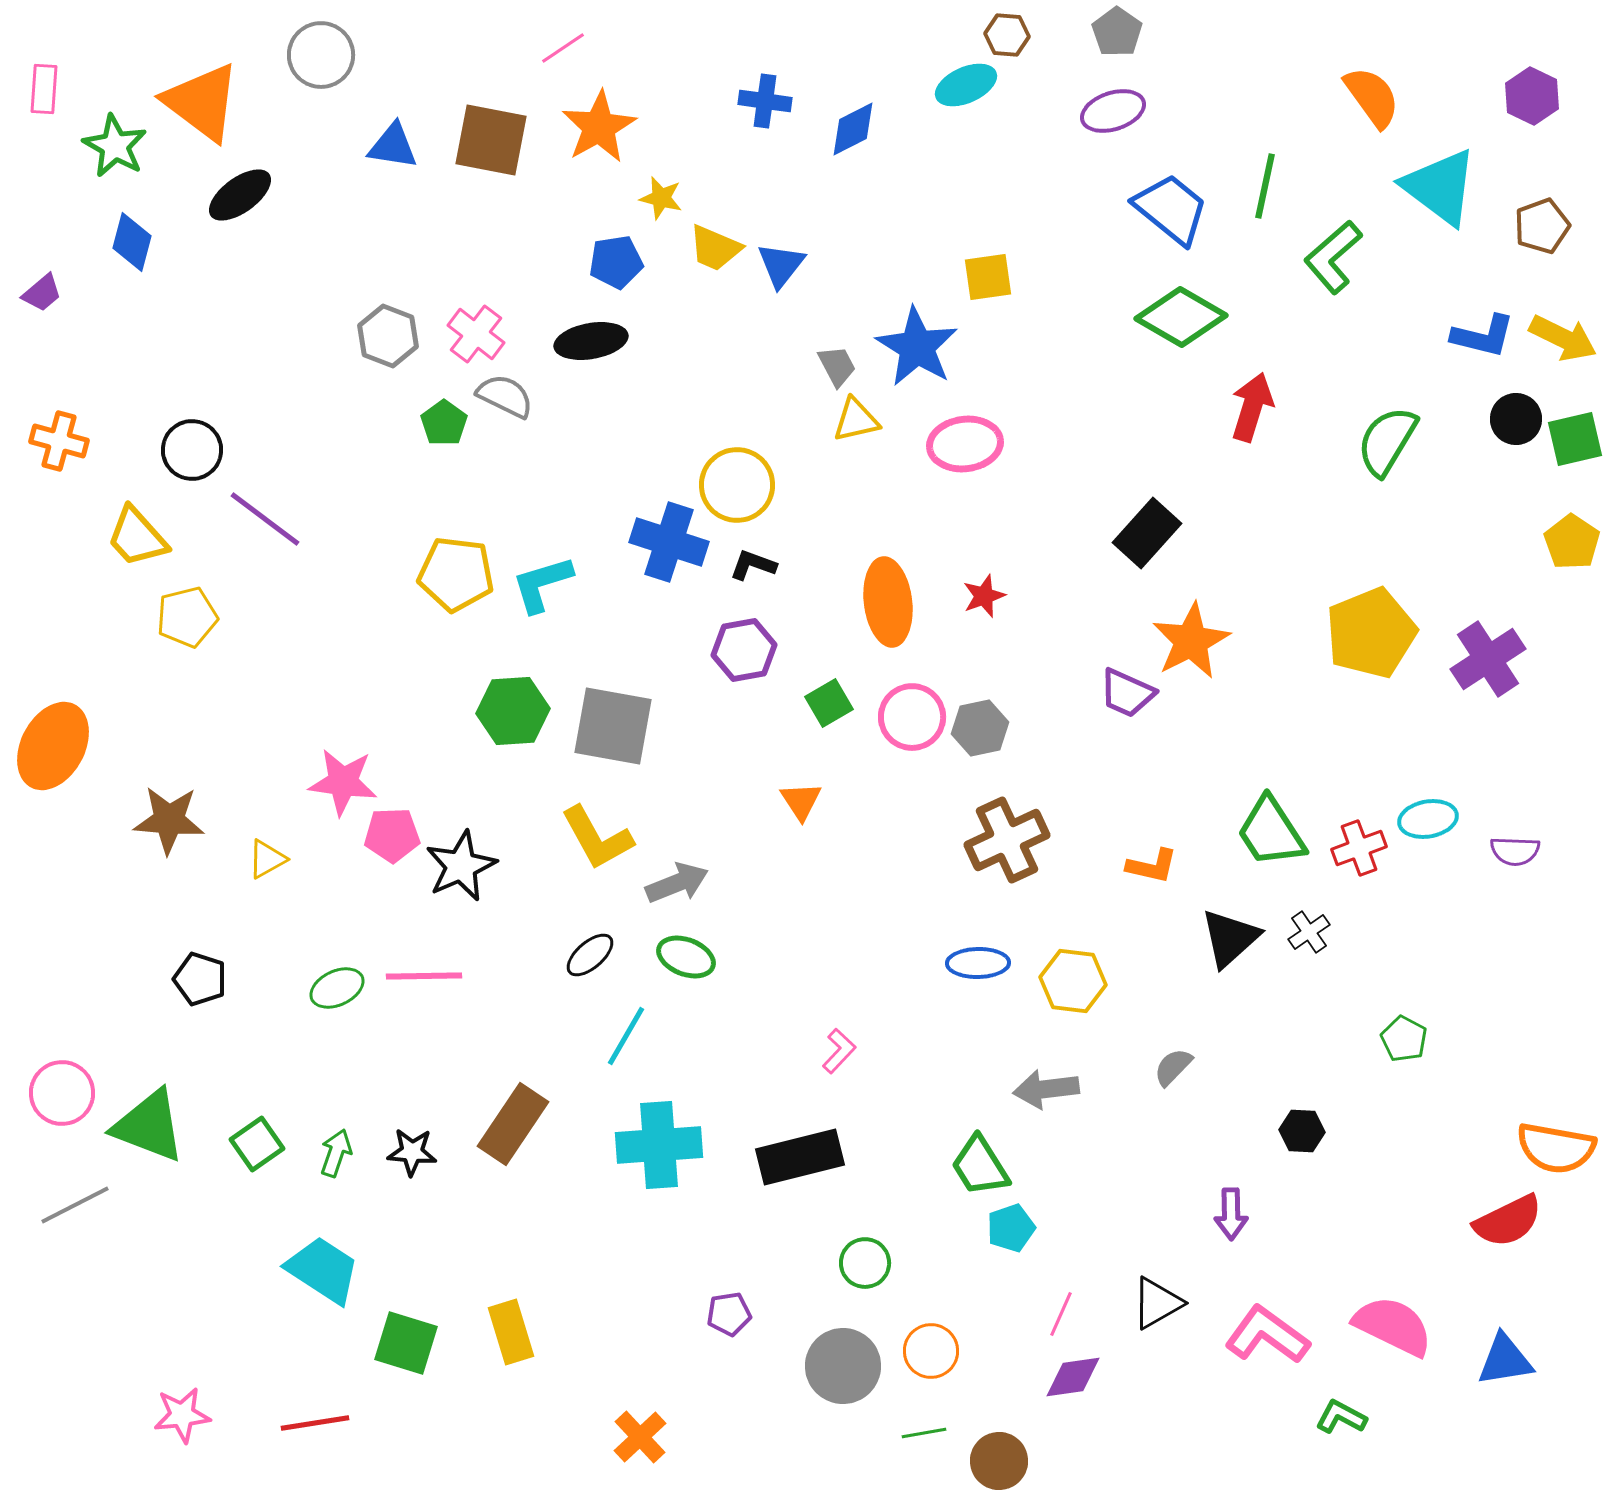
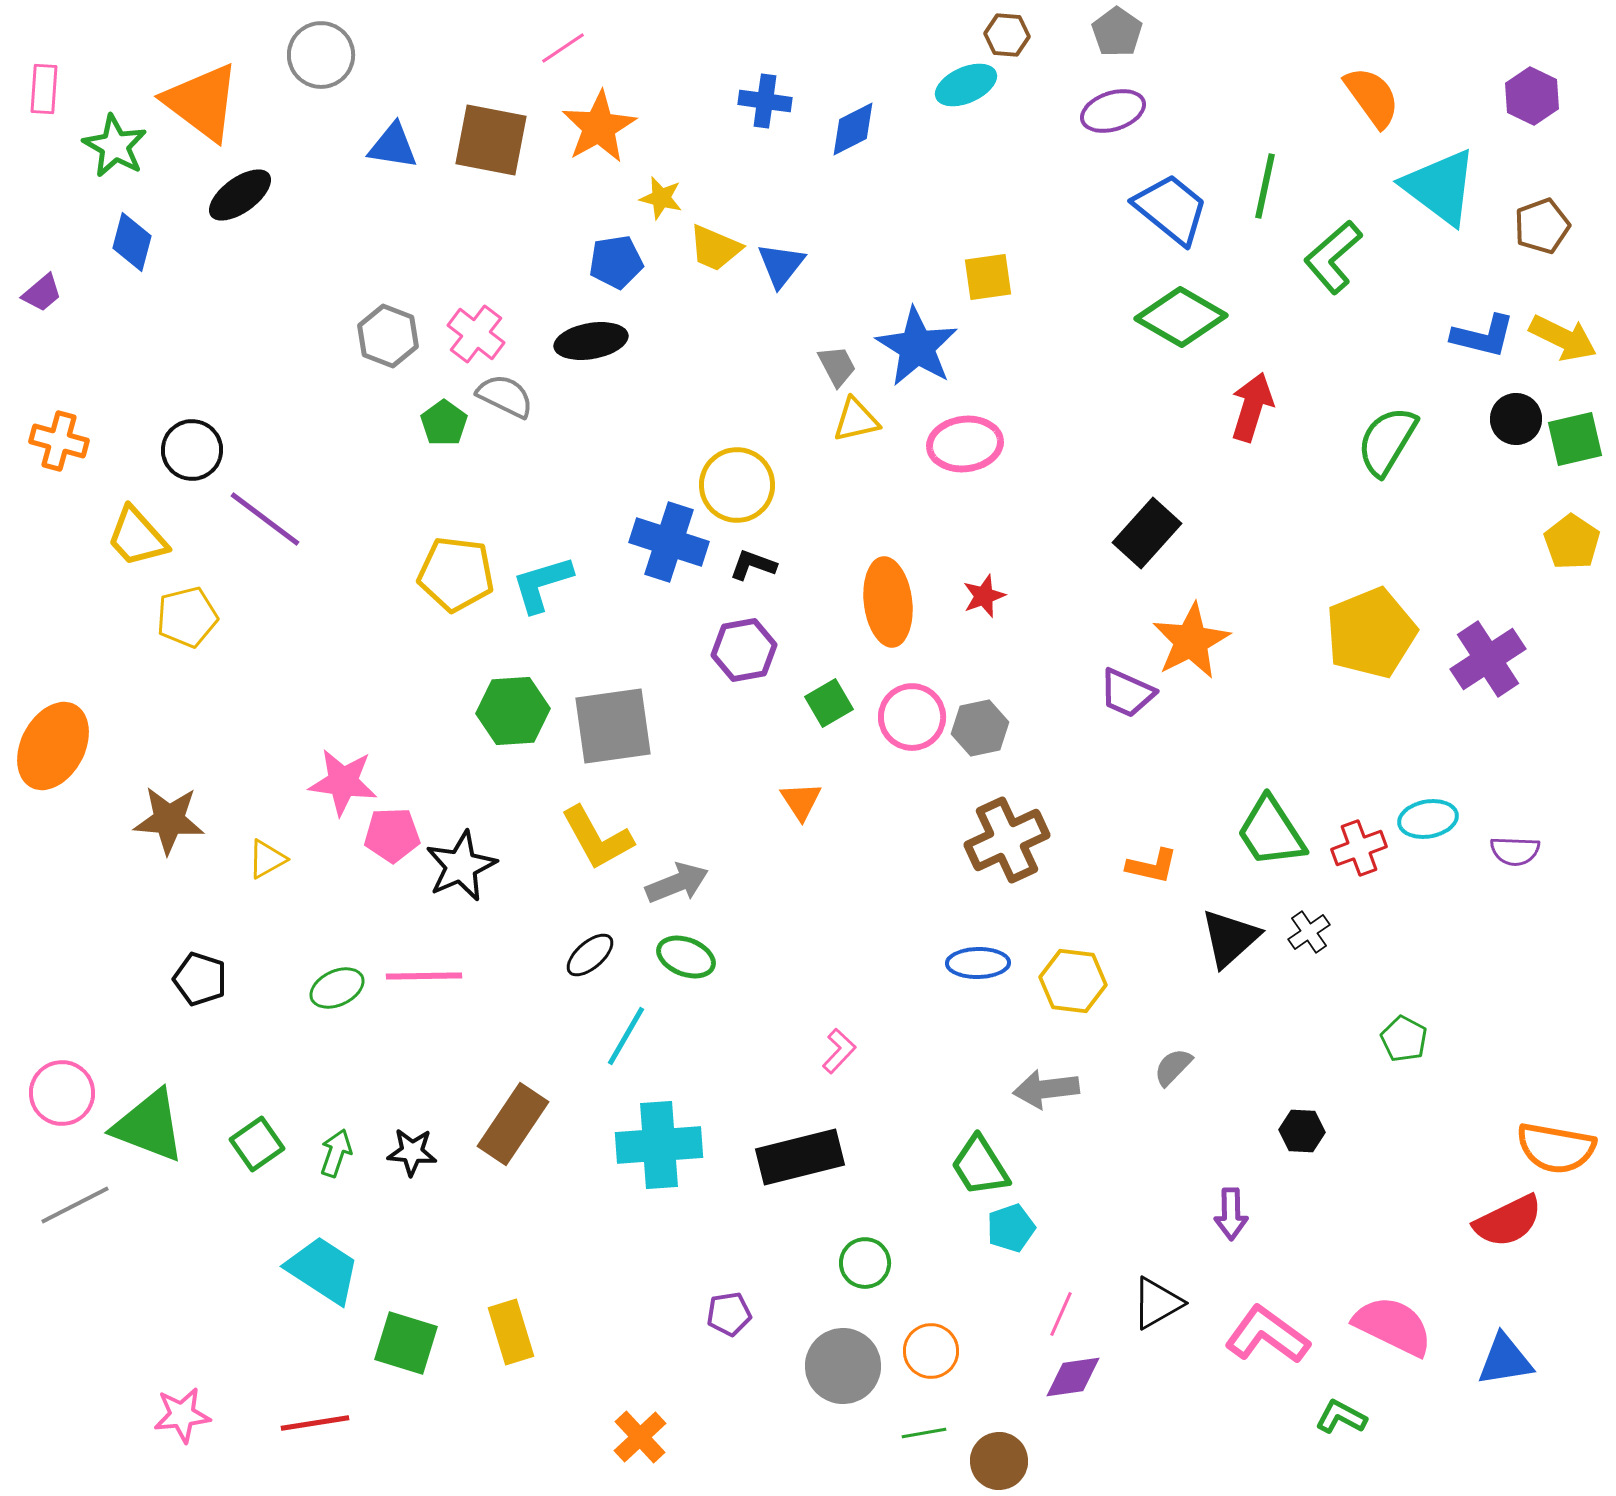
gray square at (613, 726): rotated 18 degrees counterclockwise
